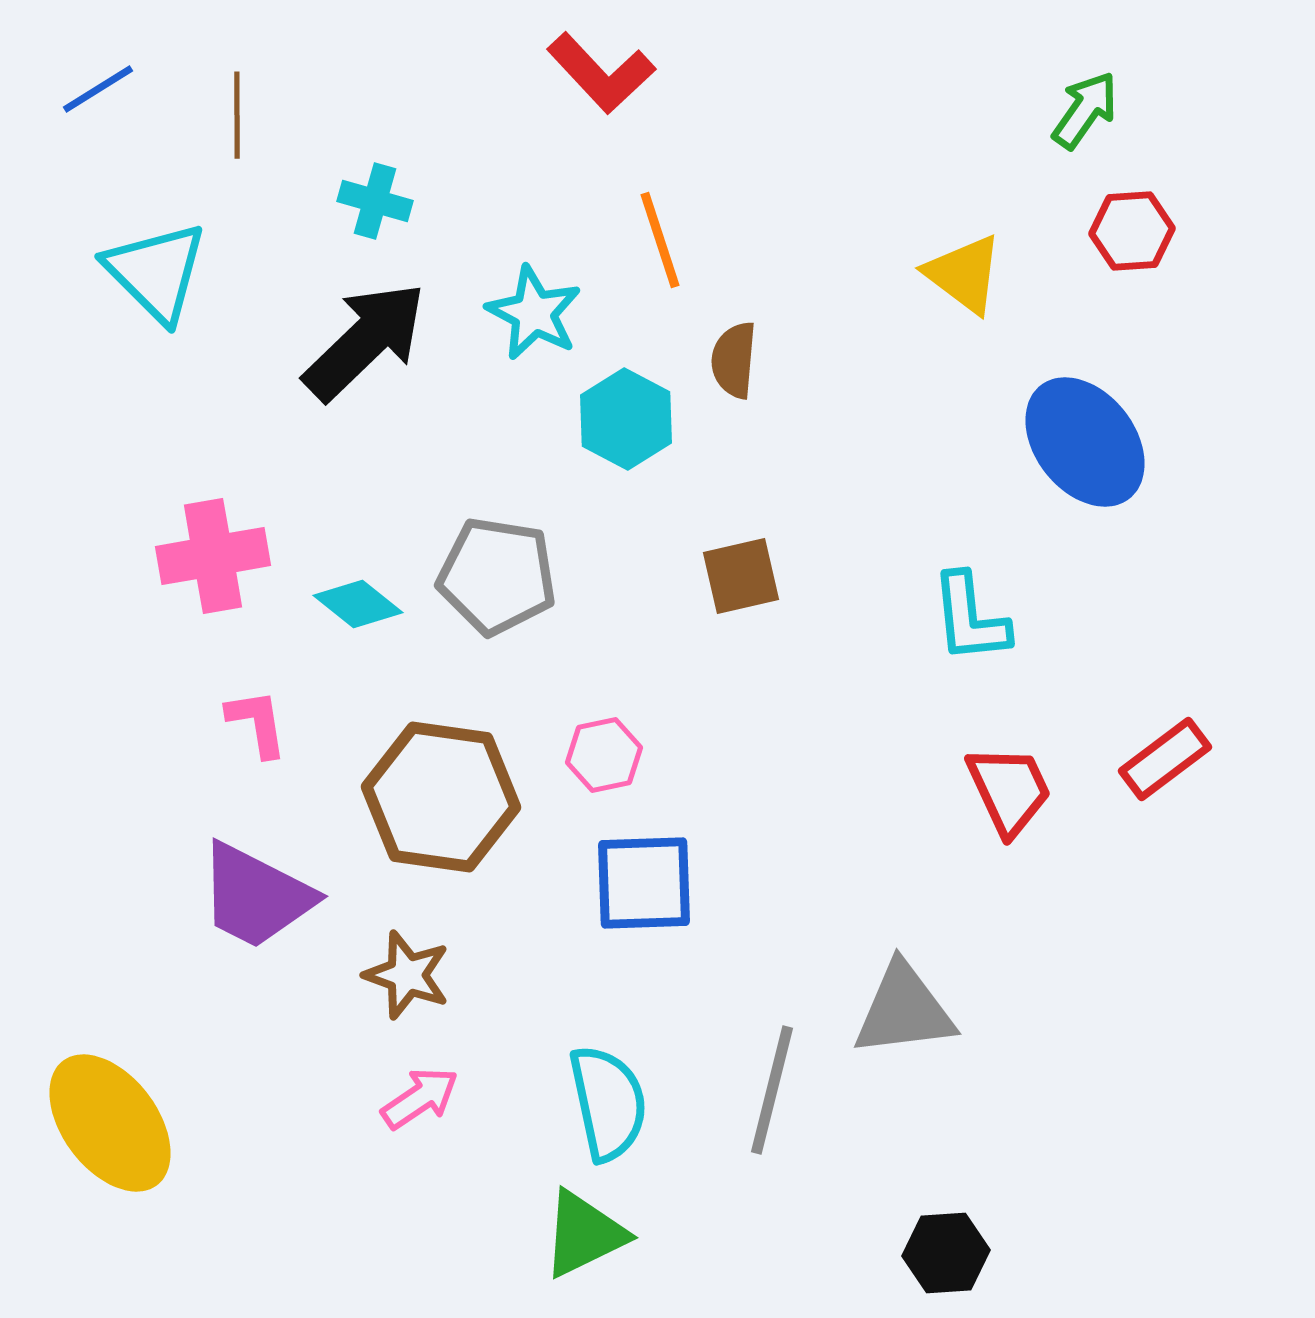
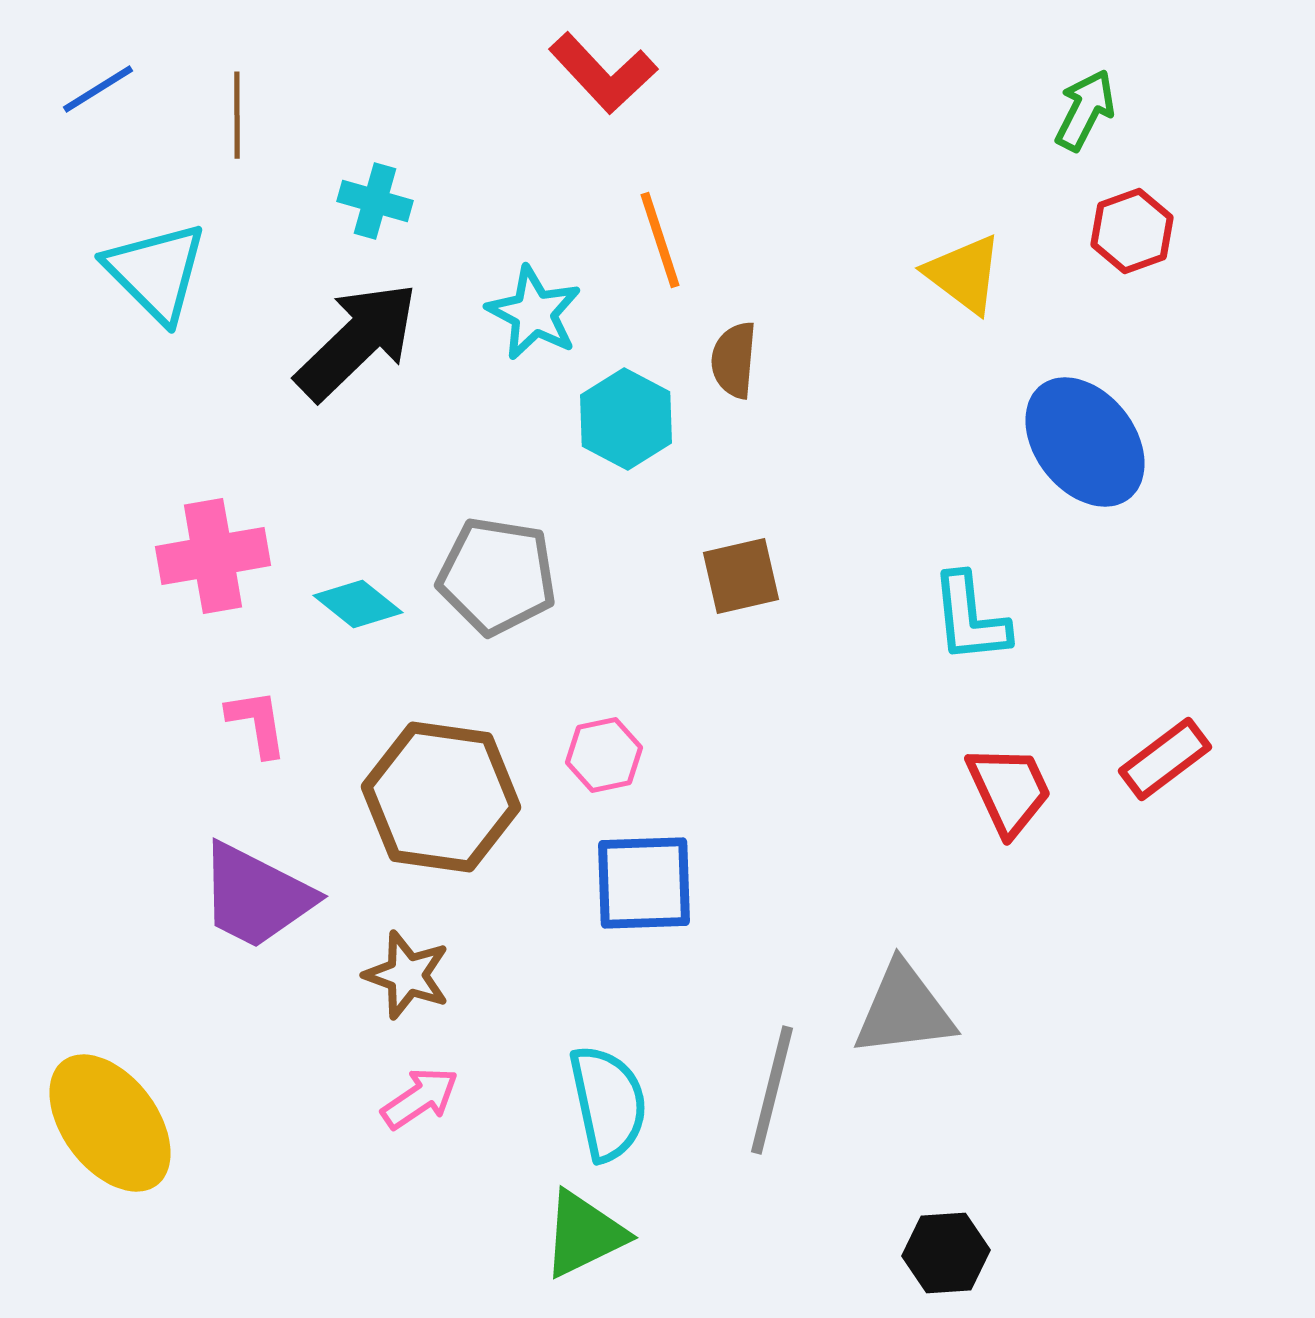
red L-shape: moved 2 px right
green arrow: rotated 8 degrees counterclockwise
red hexagon: rotated 16 degrees counterclockwise
black arrow: moved 8 px left
